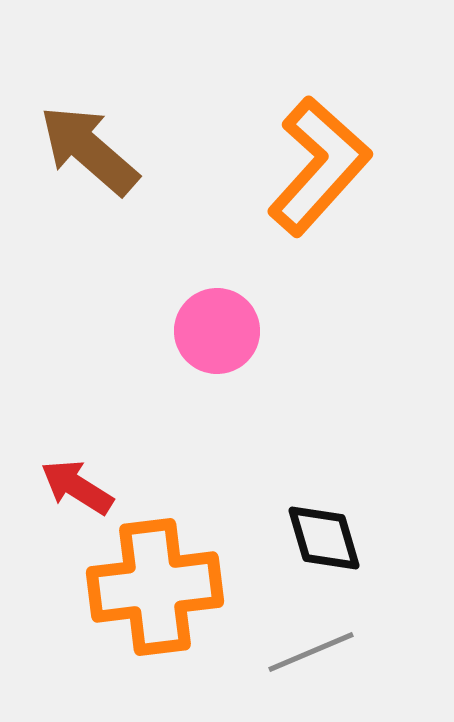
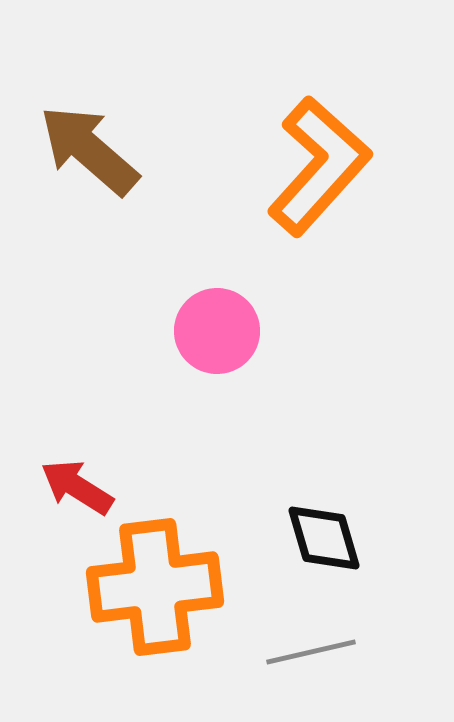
gray line: rotated 10 degrees clockwise
